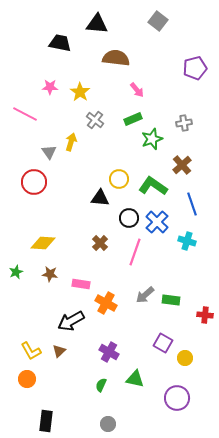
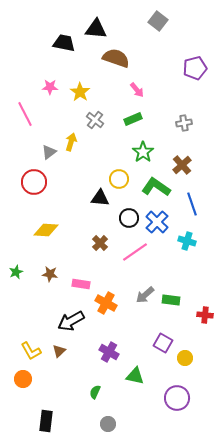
black triangle at (97, 24): moved 1 px left, 5 px down
black trapezoid at (60, 43): moved 4 px right
brown semicircle at (116, 58): rotated 12 degrees clockwise
pink line at (25, 114): rotated 35 degrees clockwise
green star at (152, 139): moved 9 px left, 13 px down; rotated 15 degrees counterclockwise
gray triangle at (49, 152): rotated 28 degrees clockwise
green L-shape at (153, 186): moved 3 px right, 1 px down
yellow diamond at (43, 243): moved 3 px right, 13 px up
pink line at (135, 252): rotated 36 degrees clockwise
orange circle at (27, 379): moved 4 px left
green triangle at (135, 379): moved 3 px up
green semicircle at (101, 385): moved 6 px left, 7 px down
